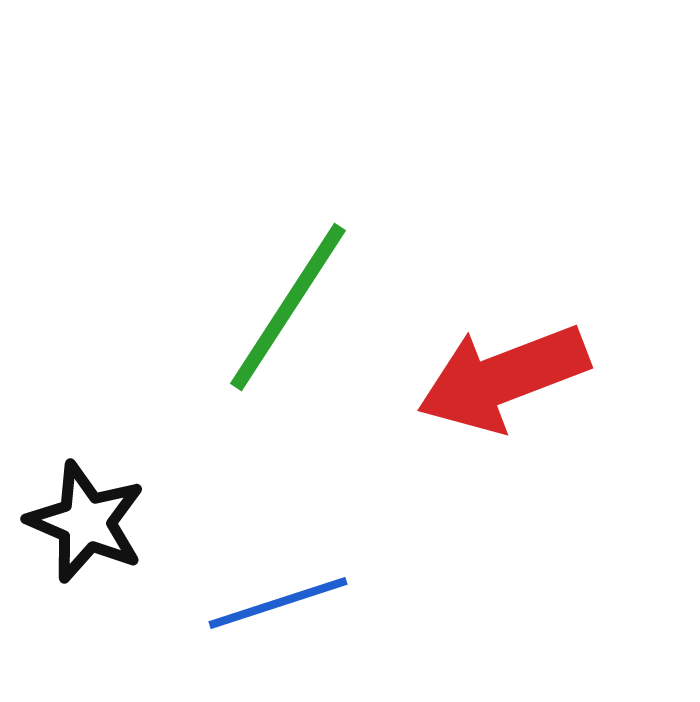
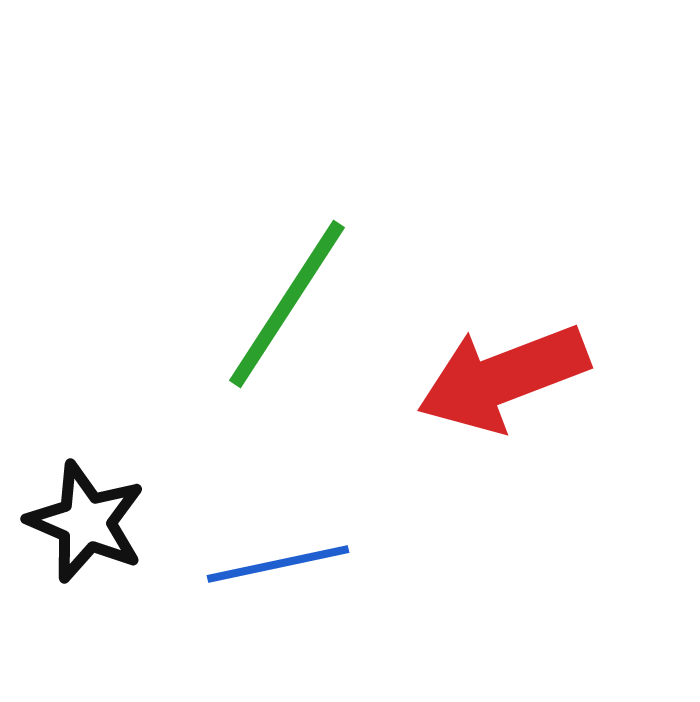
green line: moved 1 px left, 3 px up
blue line: moved 39 px up; rotated 6 degrees clockwise
